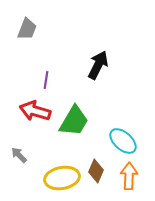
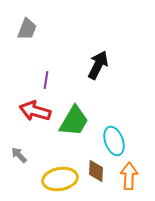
cyan ellipse: moved 9 px left; rotated 28 degrees clockwise
brown diamond: rotated 20 degrees counterclockwise
yellow ellipse: moved 2 px left, 1 px down
